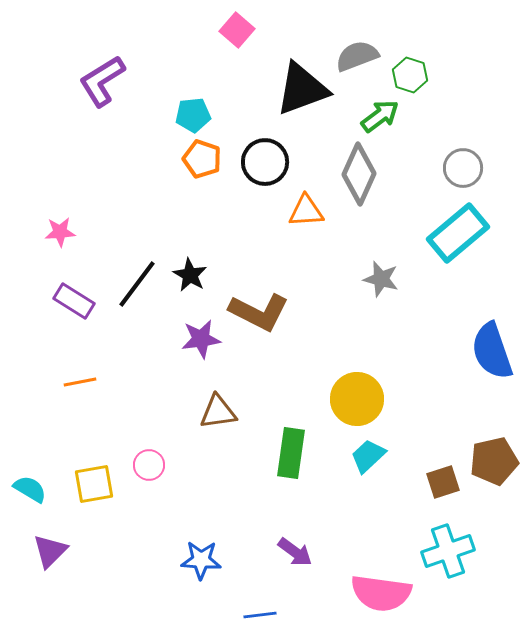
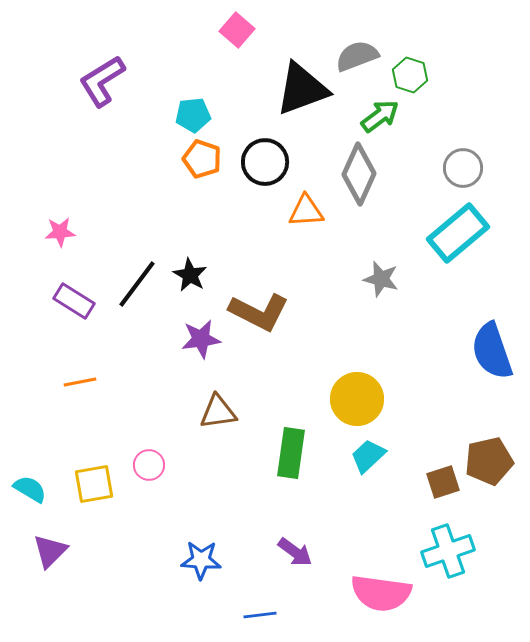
brown pentagon: moved 5 px left
